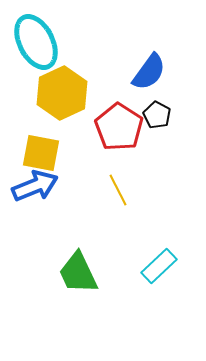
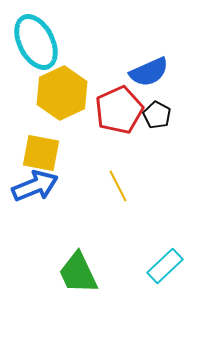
blue semicircle: rotated 30 degrees clockwise
red pentagon: moved 17 px up; rotated 15 degrees clockwise
yellow line: moved 4 px up
cyan rectangle: moved 6 px right
